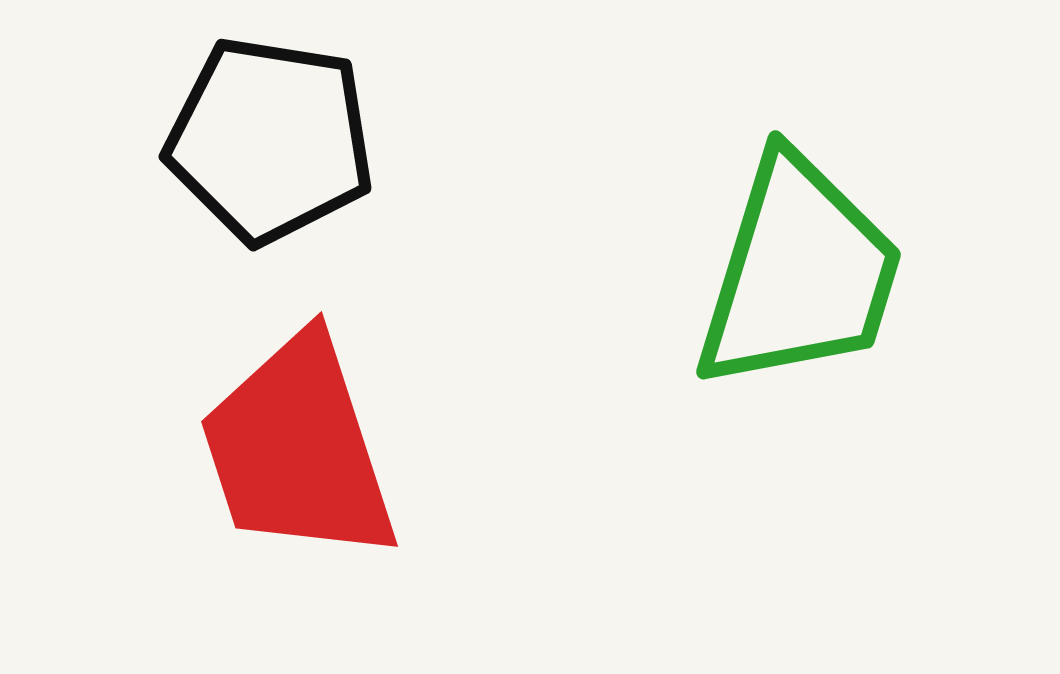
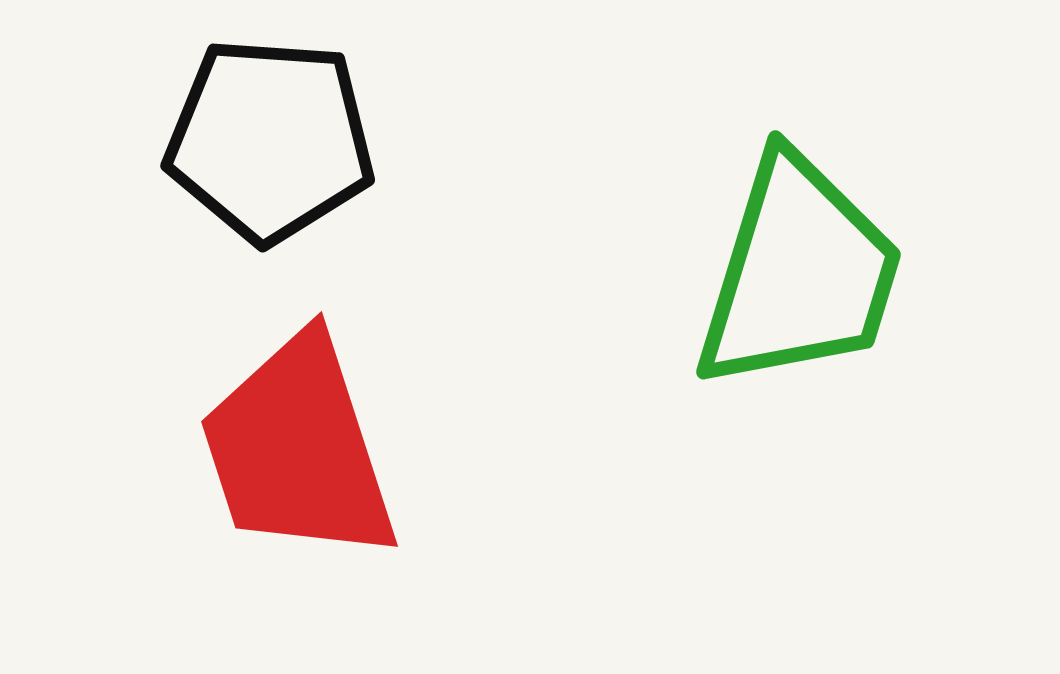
black pentagon: rotated 5 degrees counterclockwise
